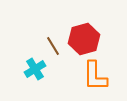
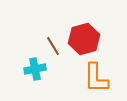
cyan cross: rotated 20 degrees clockwise
orange L-shape: moved 1 px right, 2 px down
